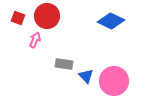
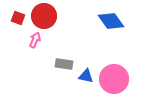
red circle: moved 3 px left
blue diamond: rotated 28 degrees clockwise
blue triangle: rotated 35 degrees counterclockwise
pink circle: moved 2 px up
